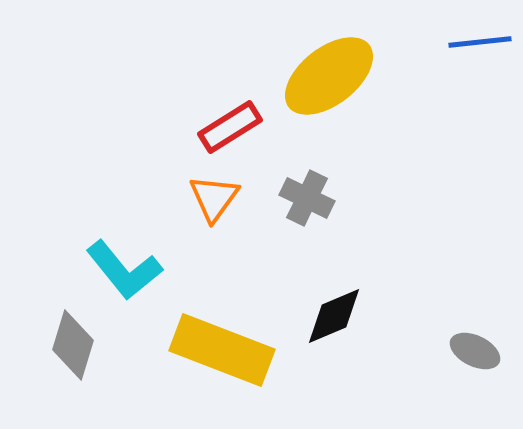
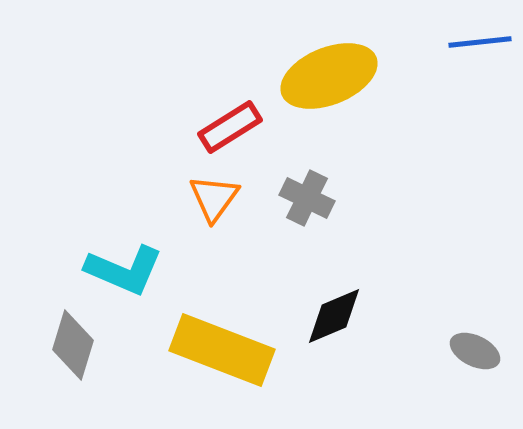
yellow ellipse: rotated 16 degrees clockwise
cyan L-shape: rotated 28 degrees counterclockwise
